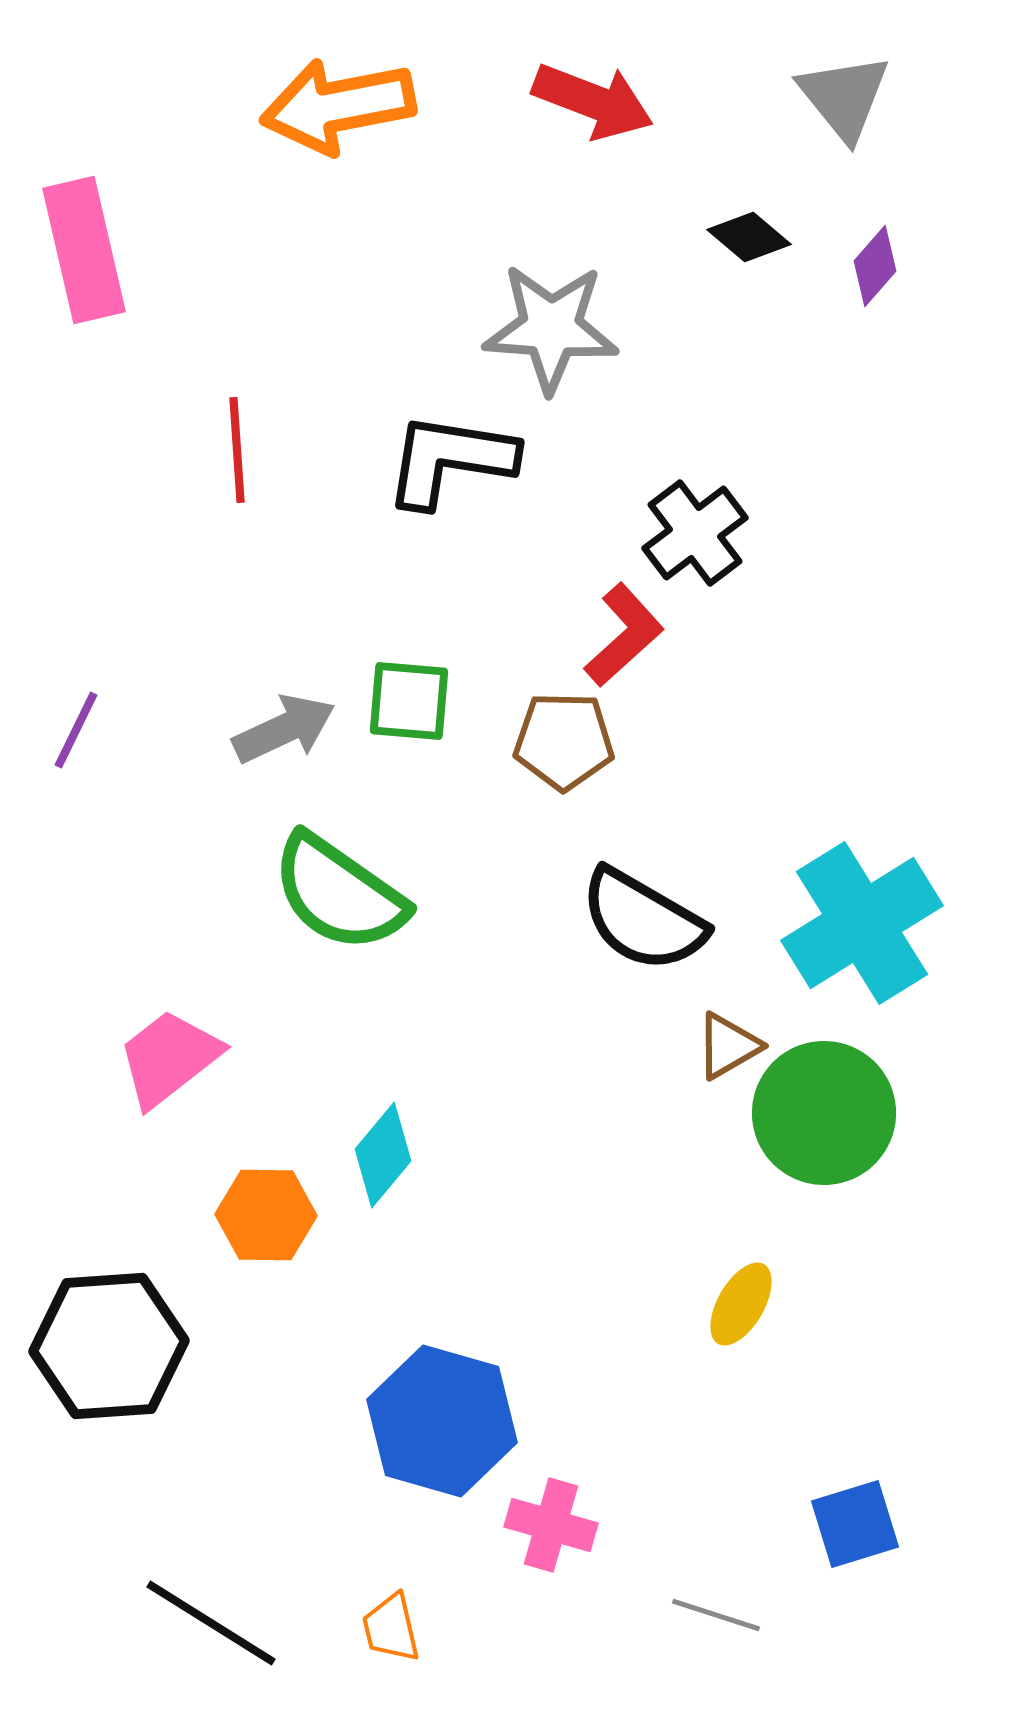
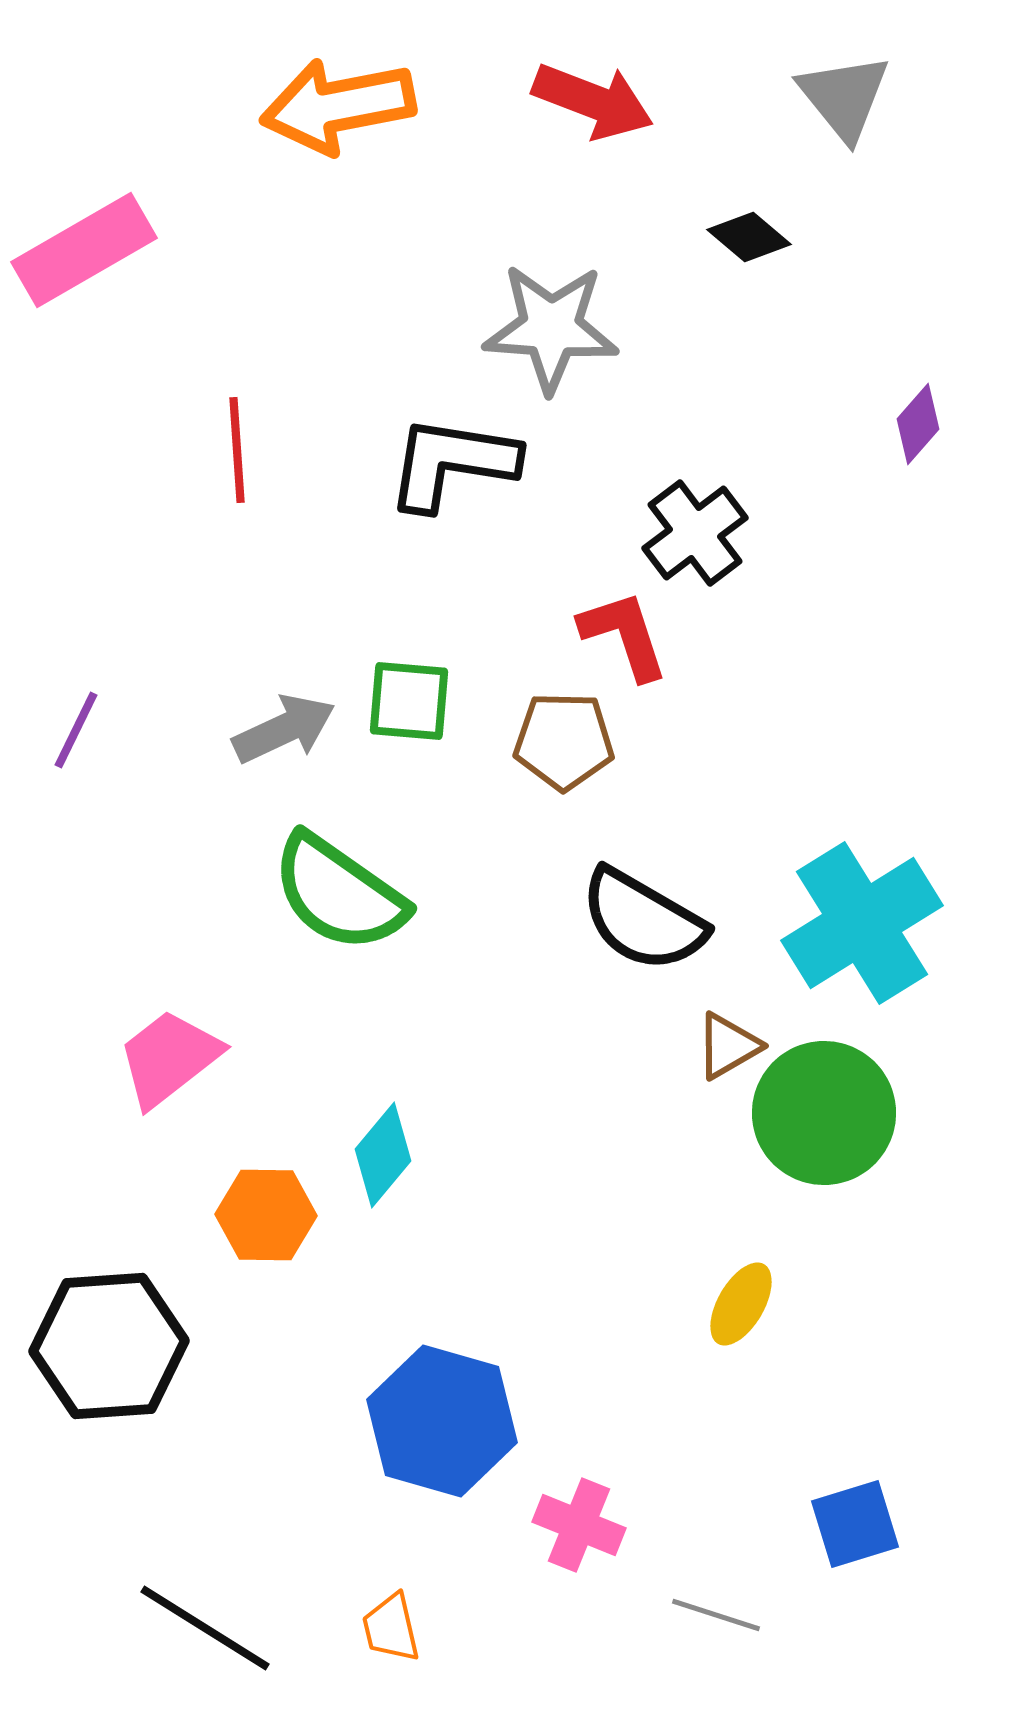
pink rectangle: rotated 73 degrees clockwise
purple diamond: moved 43 px right, 158 px down
black L-shape: moved 2 px right, 3 px down
red L-shape: rotated 66 degrees counterclockwise
pink cross: moved 28 px right; rotated 6 degrees clockwise
black line: moved 6 px left, 5 px down
